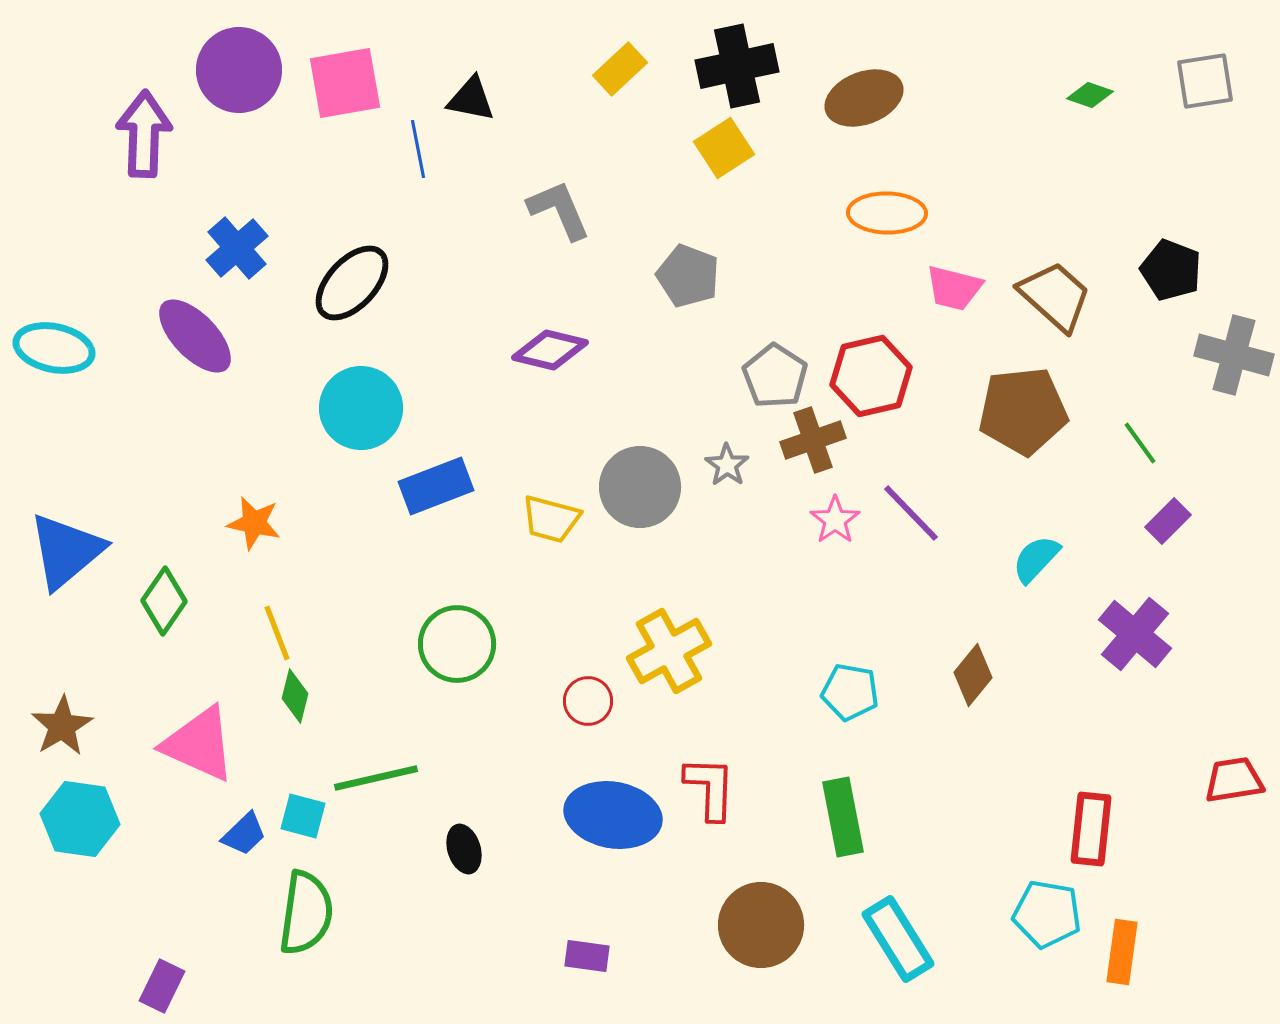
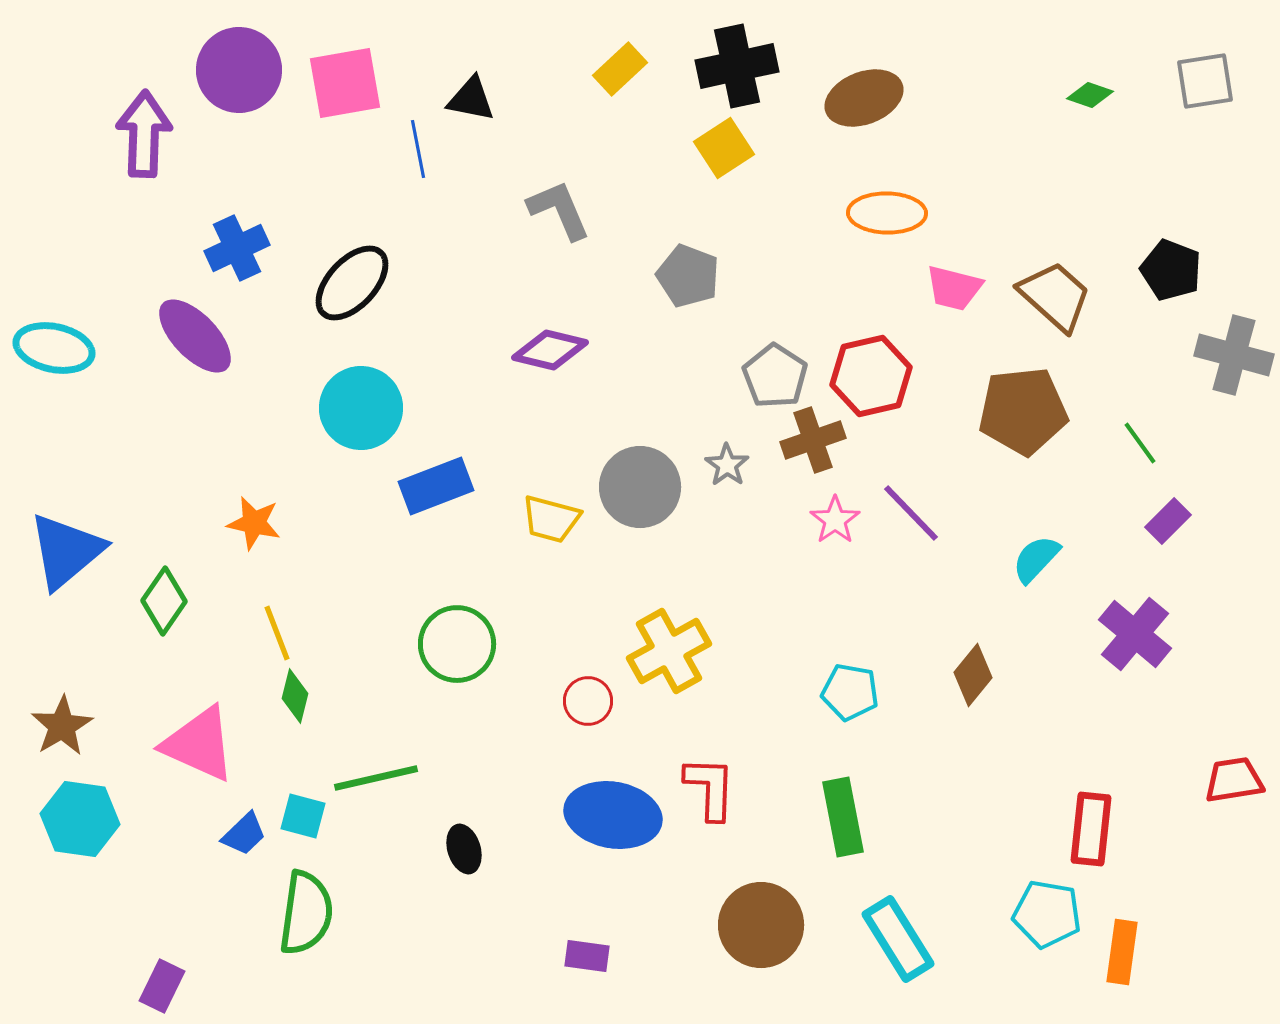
blue cross at (237, 248): rotated 16 degrees clockwise
